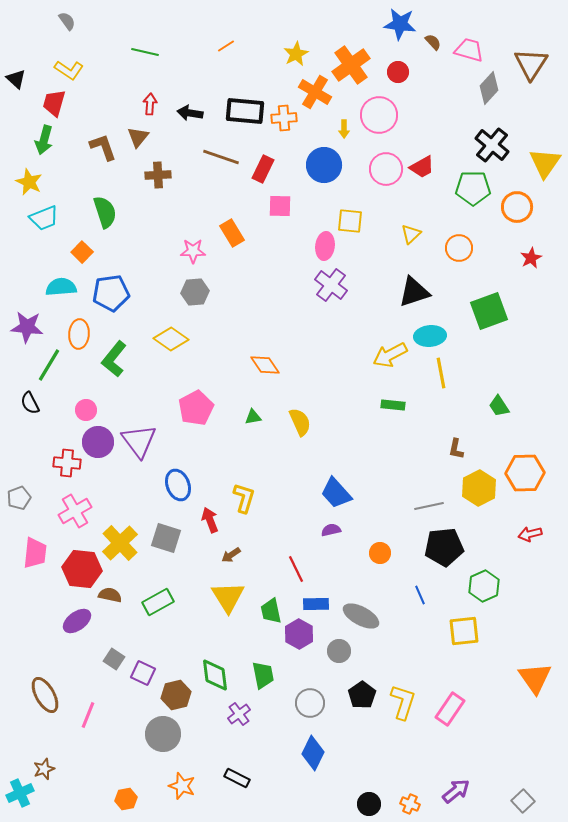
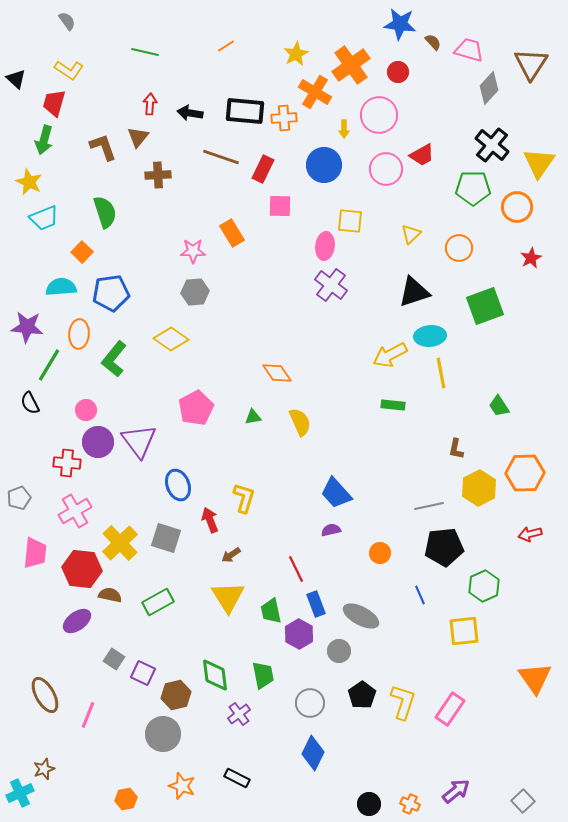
yellow triangle at (545, 163): moved 6 px left
red trapezoid at (422, 167): moved 12 px up
green square at (489, 311): moved 4 px left, 5 px up
orange diamond at (265, 365): moved 12 px right, 8 px down
blue rectangle at (316, 604): rotated 70 degrees clockwise
